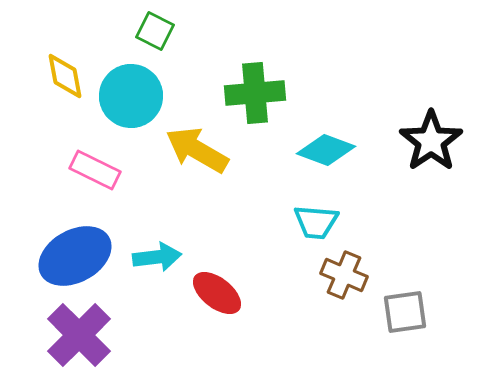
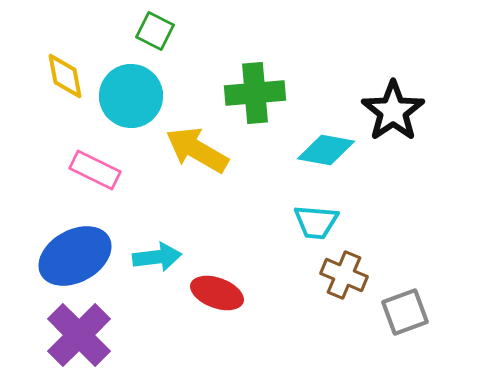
black star: moved 38 px left, 30 px up
cyan diamond: rotated 10 degrees counterclockwise
red ellipse: rotated 18 degrees counterclockwise
gray square: rotated 12 degrees counterclockwise
